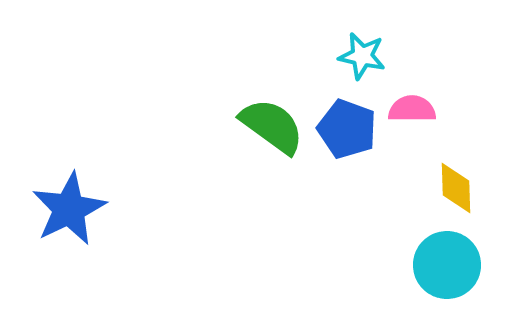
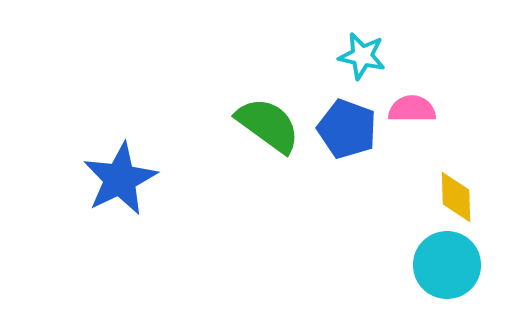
green semicircle: moved 4 px left, 1 px up
yellow diamond: moved 9 px down
blue star: moved 51 px right, 30 px up
